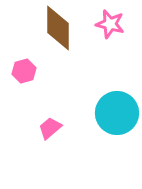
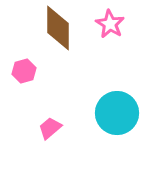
pink star: rotated 16 degrees clockwise
